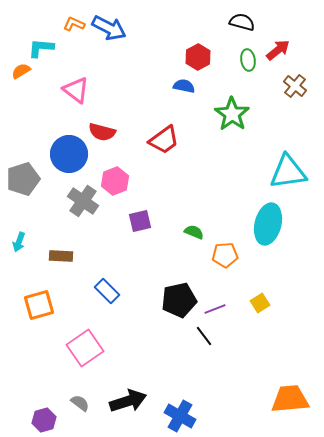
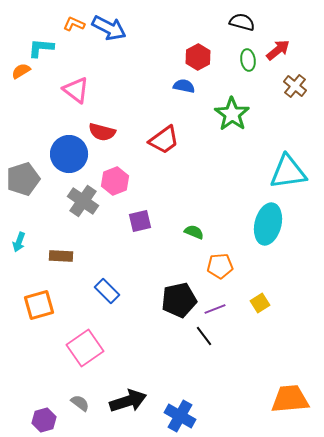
orange pentagon: moved 5 px left, 11 px down
